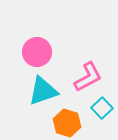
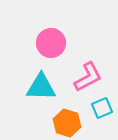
pink circle: moved 14 px right, 9 px up
cyan triangle: moved 2 px left, 4 px up; rotated 20 degrees clockwise
cyan square: rotated 20 degrees clockwise
